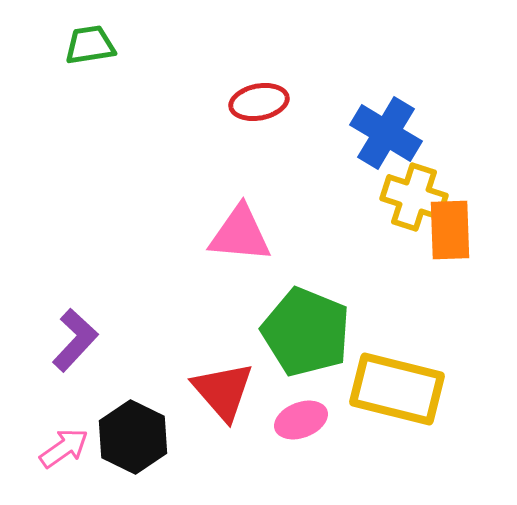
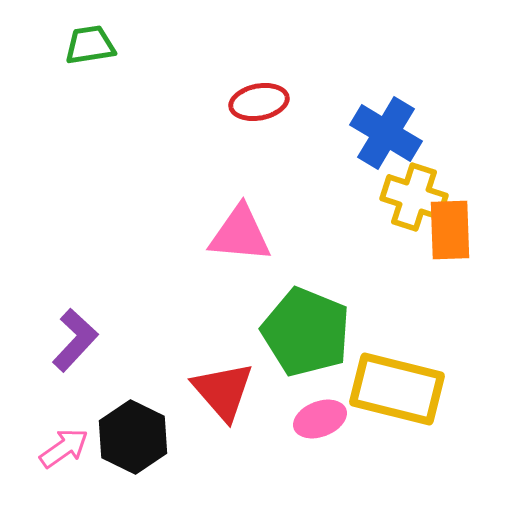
pink ellipse: moved 19 px right, 1 px up
